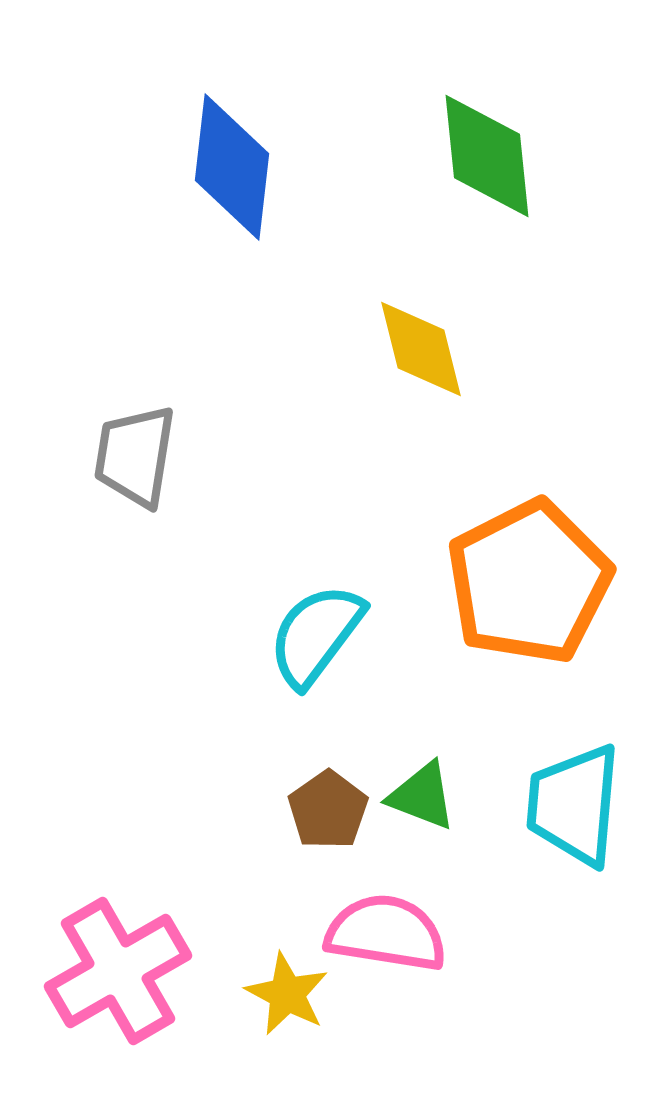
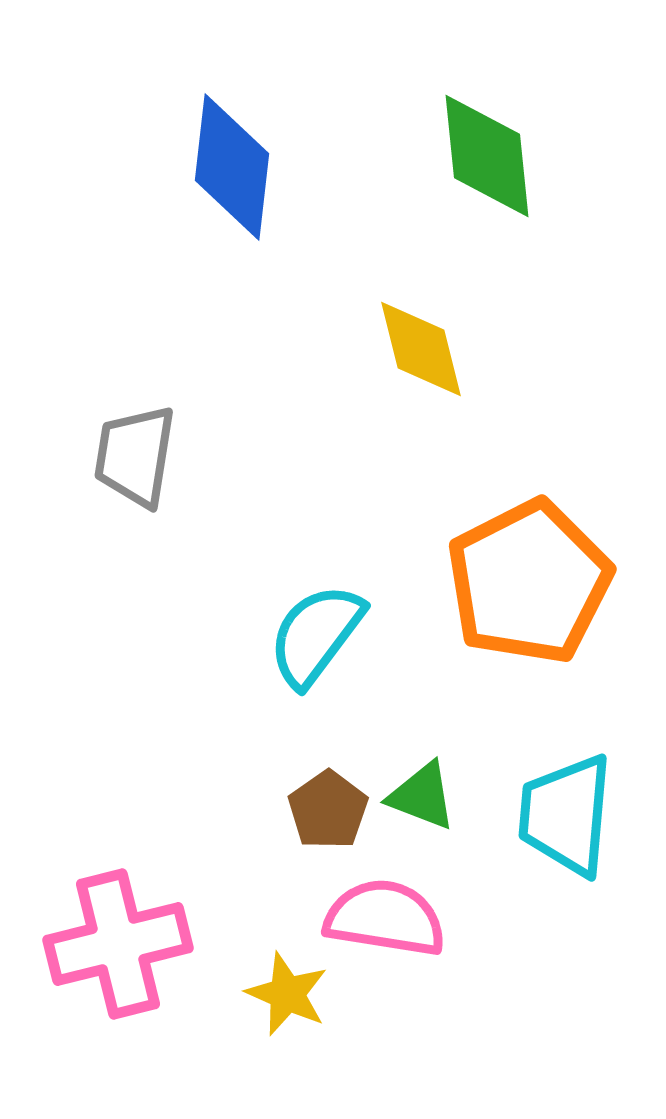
cyan trapezoid: moved 8 px left, 10 px down
pink semicircle: moved 1 px left, 15 px up
pink cross: moved 27 px up; rotated 16 degrees clockwise
yellow star: rotated 4 degrees counterclockwise
